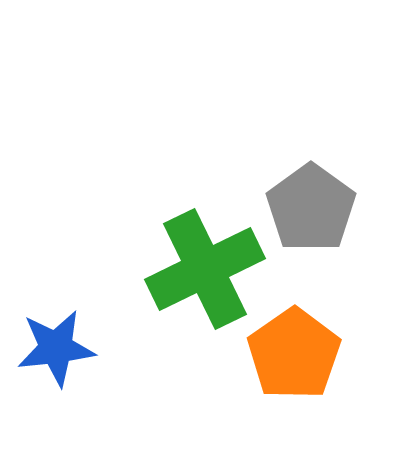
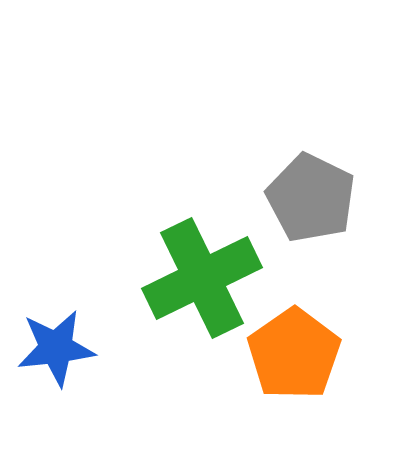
gray pentagon: moved 10 px up; rotated 10 degrees counterclockwise
green cross: moved 3 px left, 9 px down
